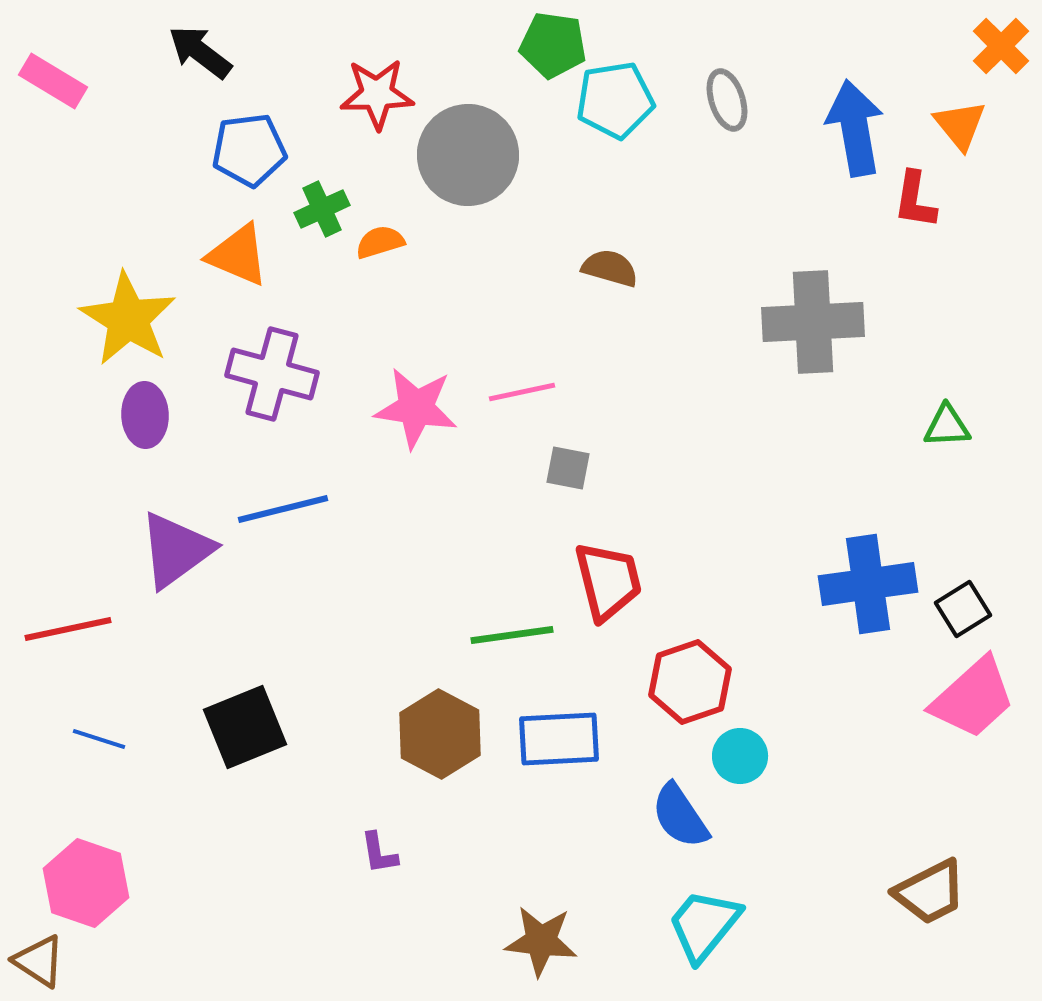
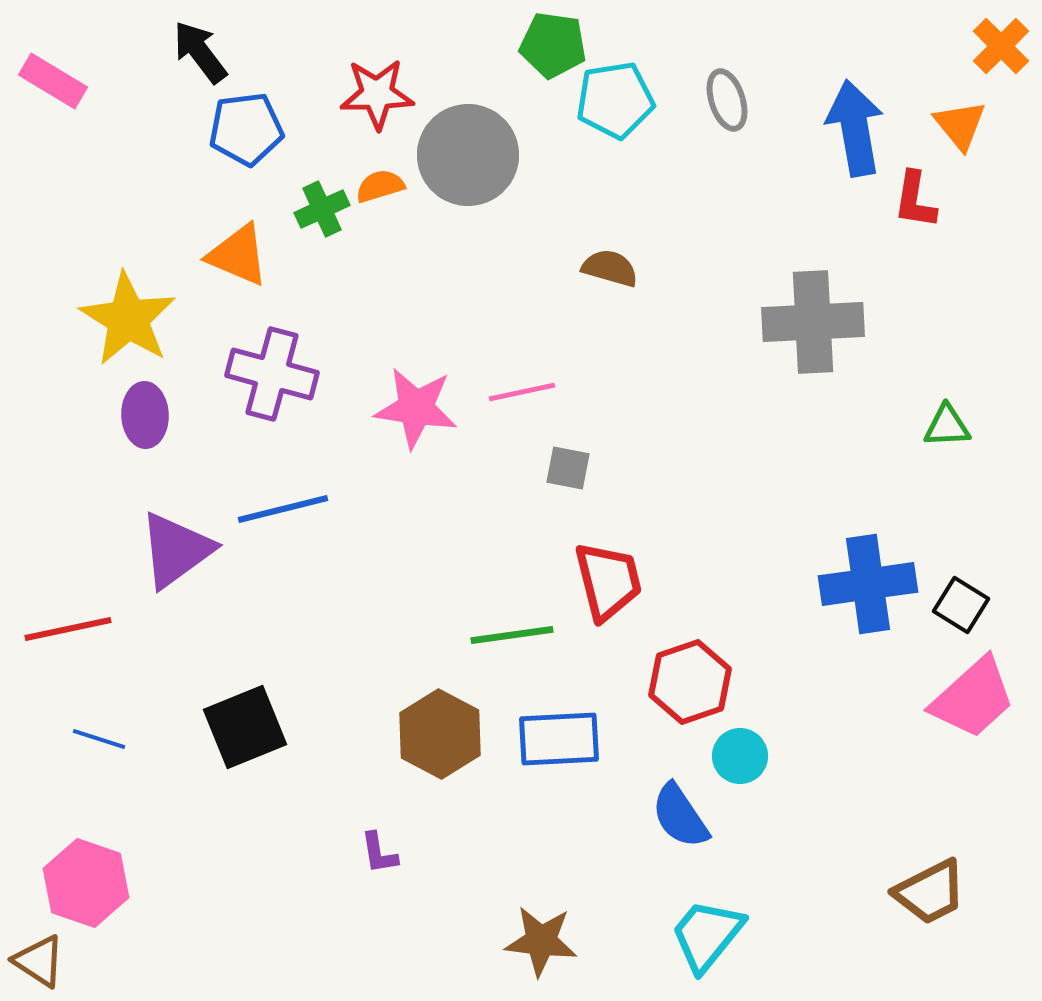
black arrow at (200, 52): rotated 16 degrees clockwise
blue pentagon at (249, 150): moved 3 px left, 21 px up
orange semicircle at (380, 242): moved 56 px up
black square at (963, 609): moved 2 px left, 4 px up; rotated 26 degrees counterclockwise
cyan trapezoid at (704, 925): moved 3 px right, 10 px down
